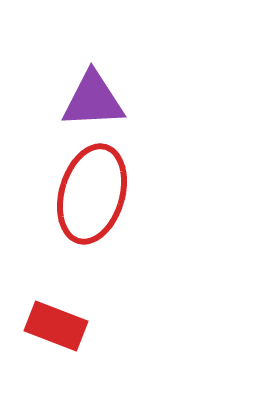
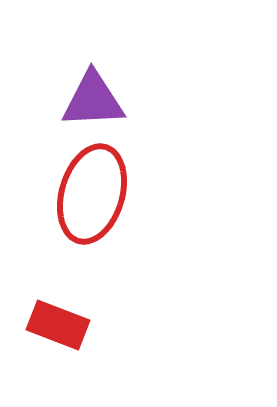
red rectangle: moved 2 px right, 1 px up
